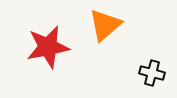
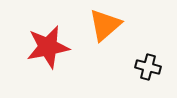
black cross: moved 4 px left, 6 px up
